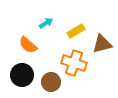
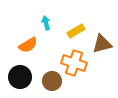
cyan arrow: rotated 72 degrees counterclockwise
orange semicircle: rotated 72 degrees counterclockwise
black circle: moved 2 px left, 2 px down
brown circle: moved 1 px right, 1 px up
